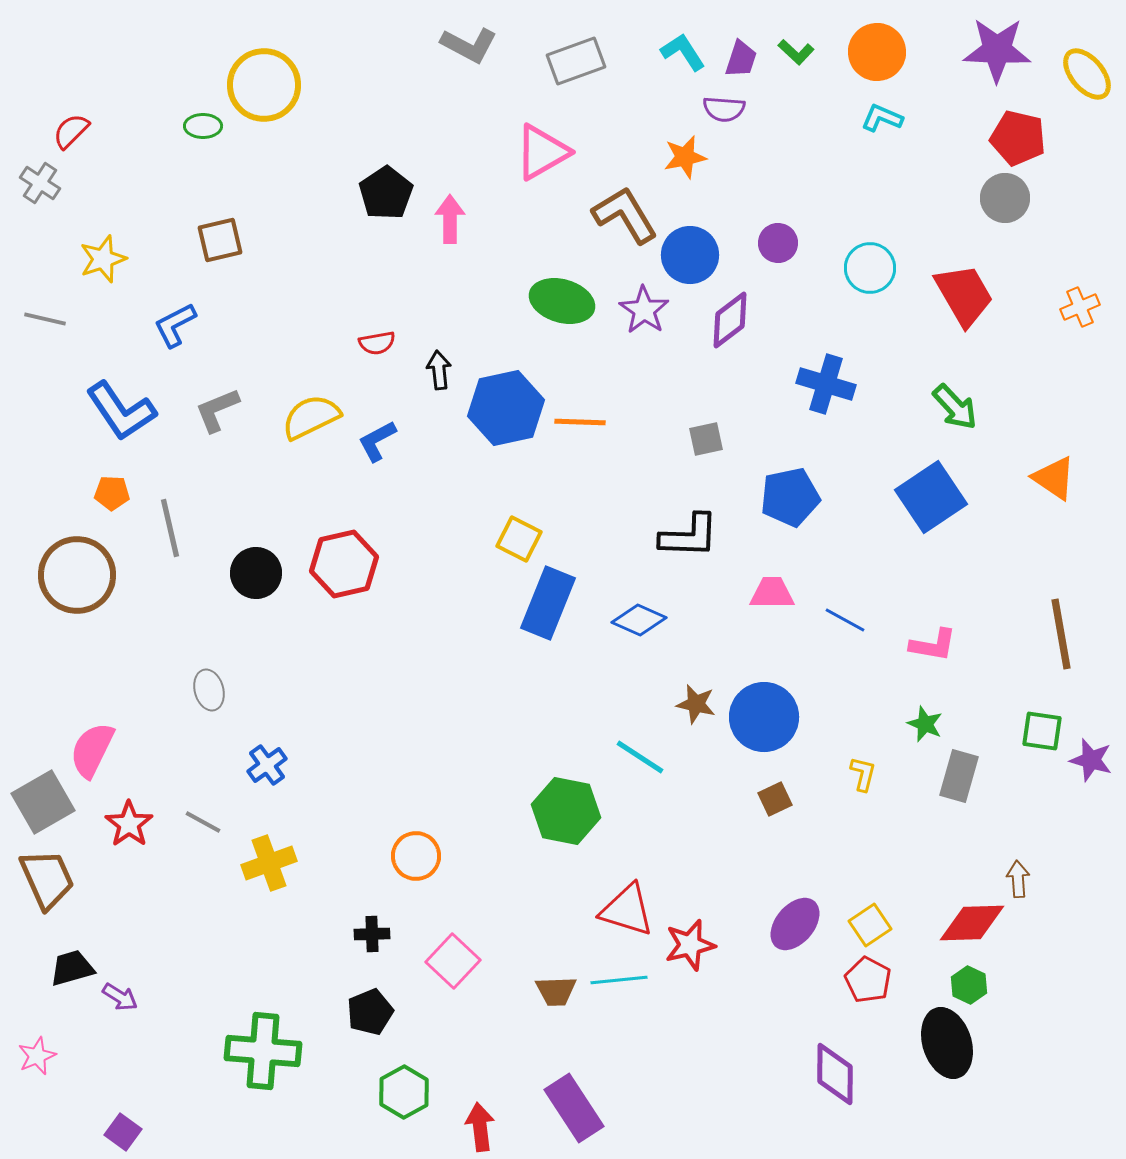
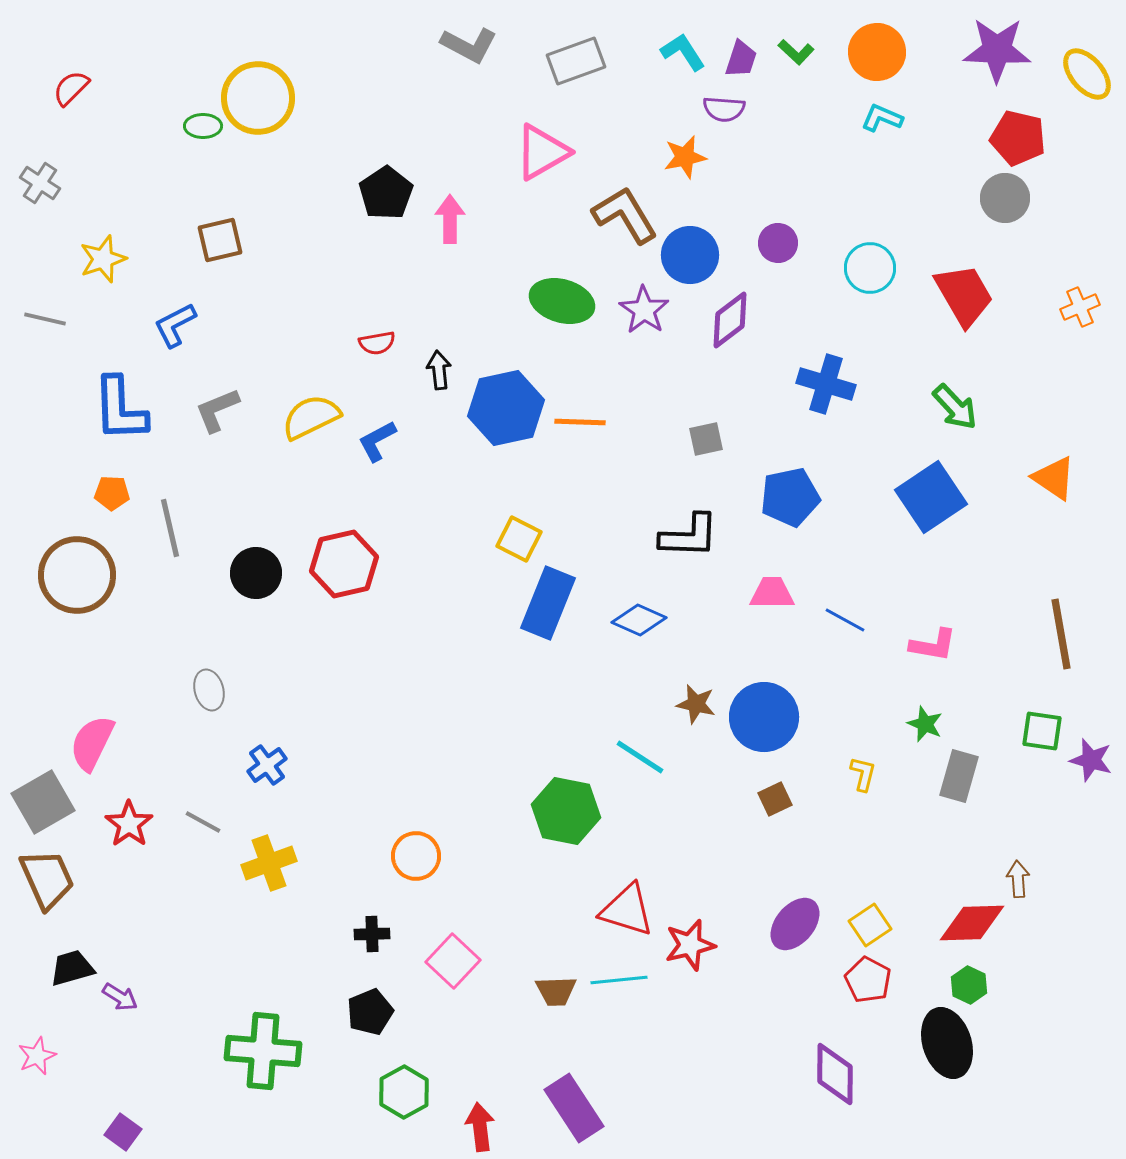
yellow circle at (264, 85): moved 6 px left, 13 px down
red semicircle at (71, 131): moved 43 px up
blue L-shape at (121, 411): moved 1 px left, 2 px up; rotated 32 degrees clockwise
pink semicircle at (92, 750): moved 7 px up
